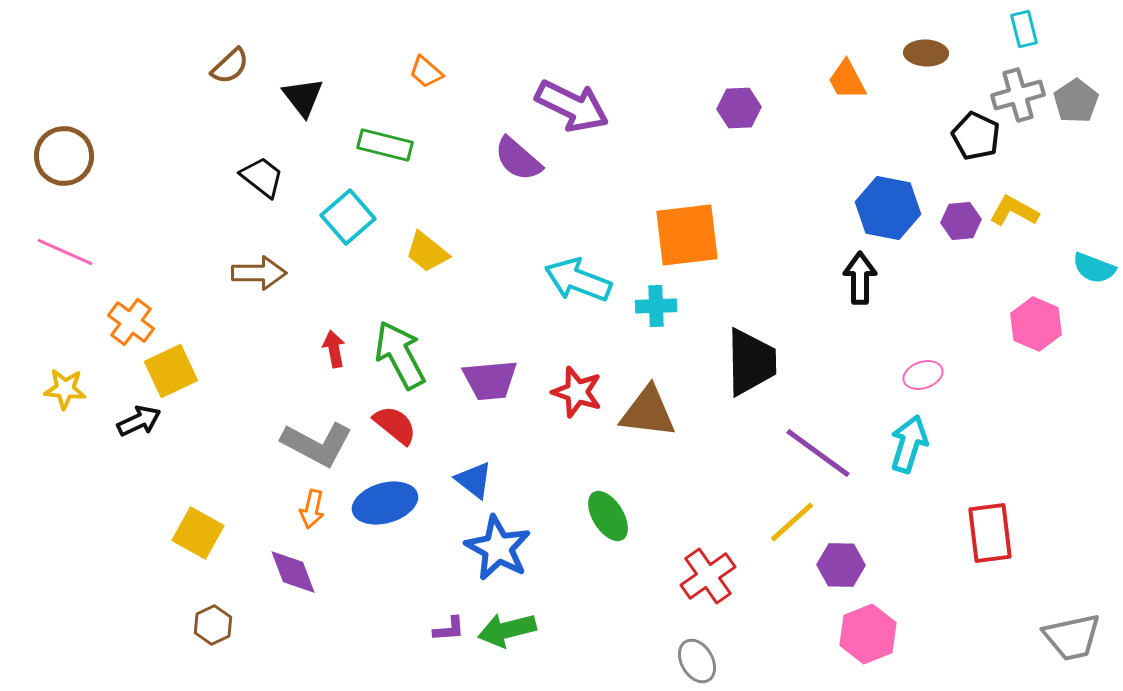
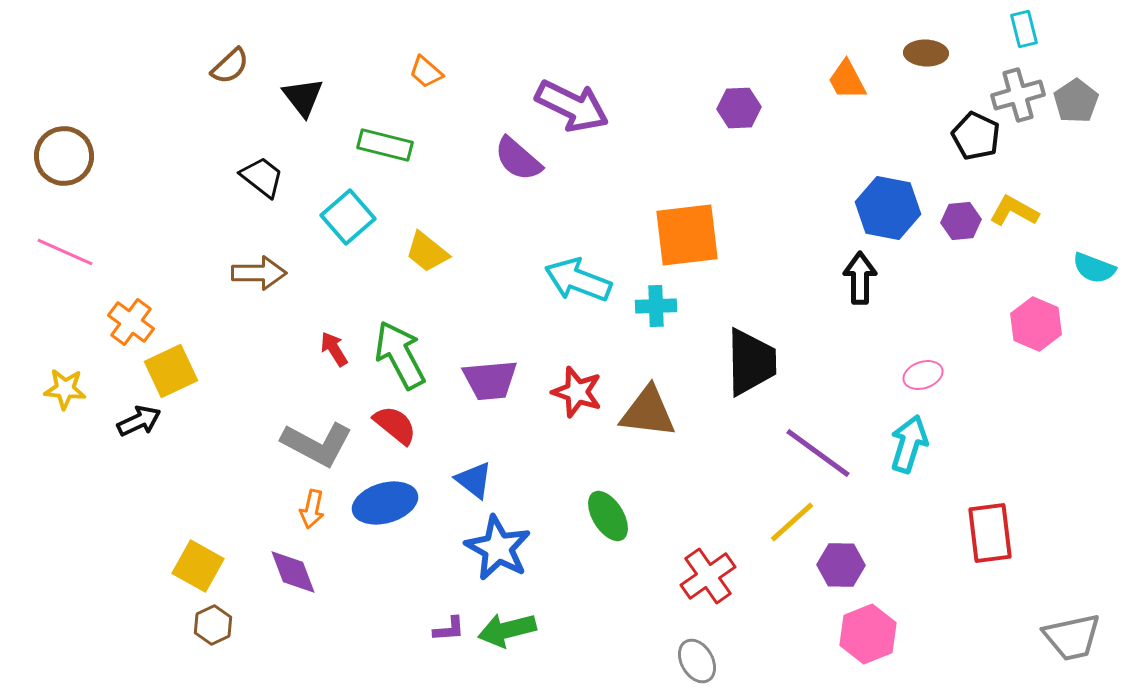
red arrow at (334, 349): rotated 21 degrees counterclockwise
yellow square at (198, 533): moved 33 px down
